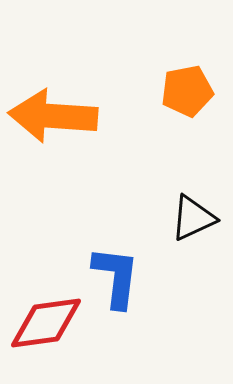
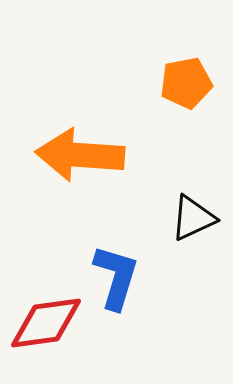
orange pentagon: moved 1 px left, 8 px up
orange arrow: moved 27 px right, 39 px down
blue L-shape: rotated 10 degrees clockwise
